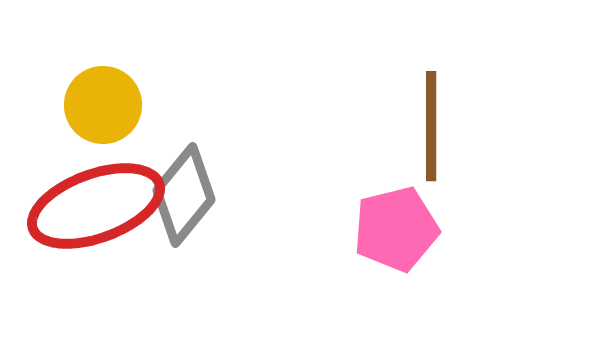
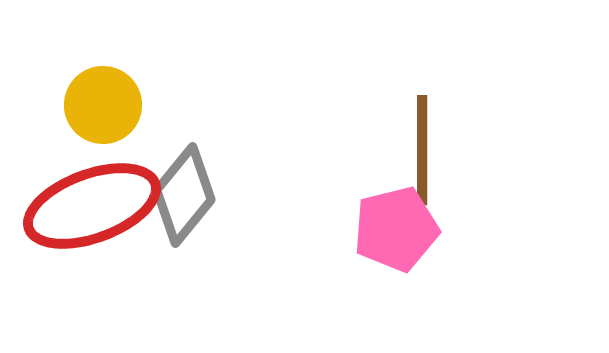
brown line: moved 9 px left, 24 px down
red ellipse: moved 4 px left
